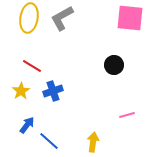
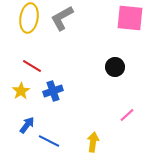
black circle: moved 1 px right, 2 px down
pink line: rotated 28 degrees counterclockwise
blue line: rotated 15 degrees counterclockwise
